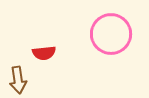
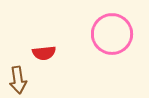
pink circle: moved 1 px right
